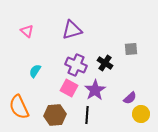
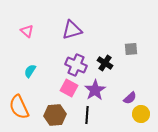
cyan semicircle: moved 5 px left
